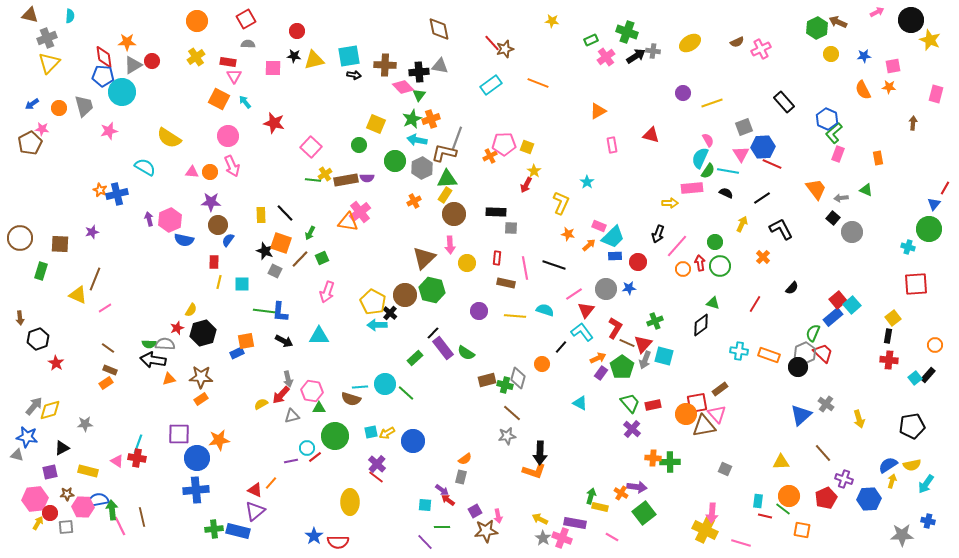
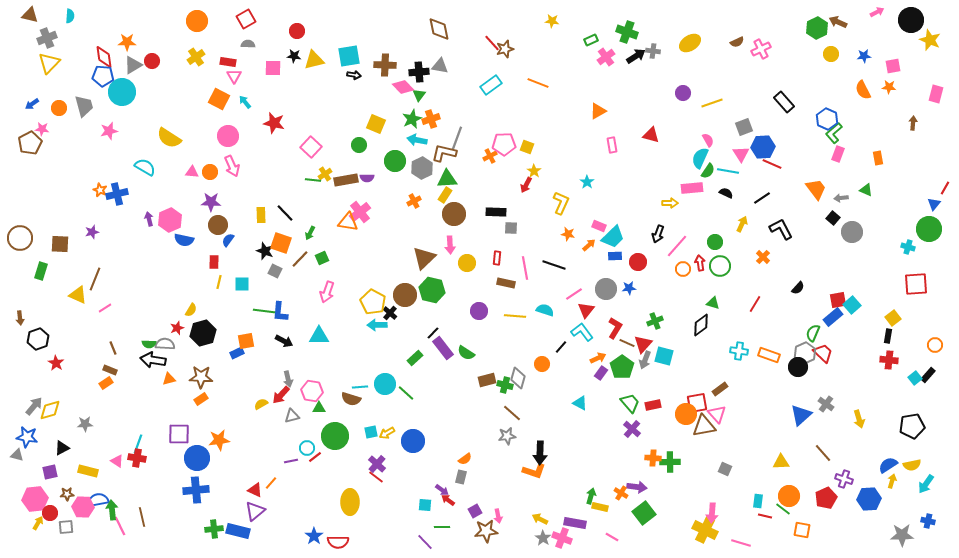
black semicircle at (792, 288): moved 6 px right
red square at (838, 300): rotated 30 degrees clockwise
brown line at (108, 348): moved 5 px right; rotated 32 degrees clockwise
